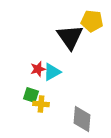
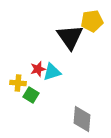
yellow pentagon: rotated 15 degrees counterclockwise
cyan triangle: rotated 12 degrees clockwise
green square: rotated 14 degrees clockwise
yellow cross: moved 23 px left, 21 px up
